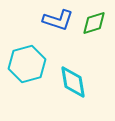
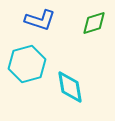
blue L-shape: moved 18 px left
cyan diamond: moved 3 px left, 5 px down
